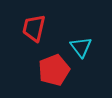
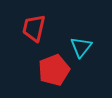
cyan triangle: rotated 15 degrees clockwise
